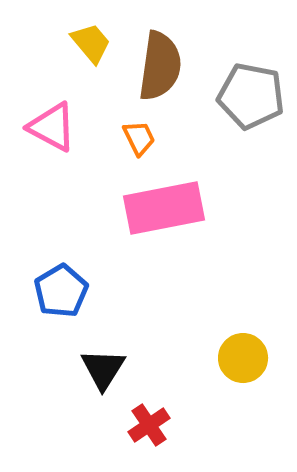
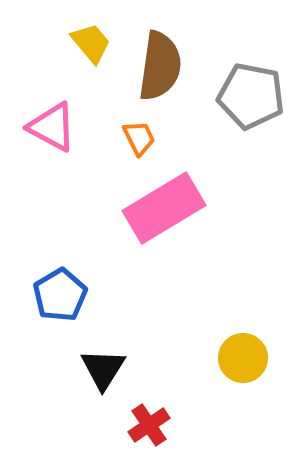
pink rectangle: rotated 20 degrees counterclockwise
blue pentagon: moved 1 px left, 4 px down
